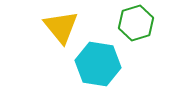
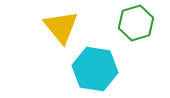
cyan hexagon: moved 3 px left, 5 px down
